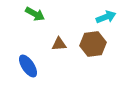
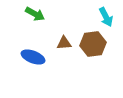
cyan arrow: rotated 84 degrees clockwise
brown triangle: moved 5 px right, 1 px up
blue ellipse: moved 5 px right, 9 px up; rotated 35 degrees counterclockwise
